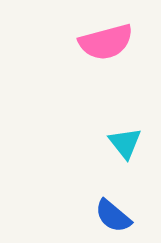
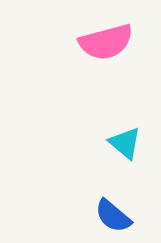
cyan triangle: rotated 12 degrees counterclockwise
